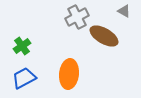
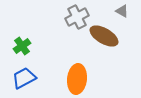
gray triangle: moved 2 px left
orange ellipse: moved 8 px right, 5 px down
